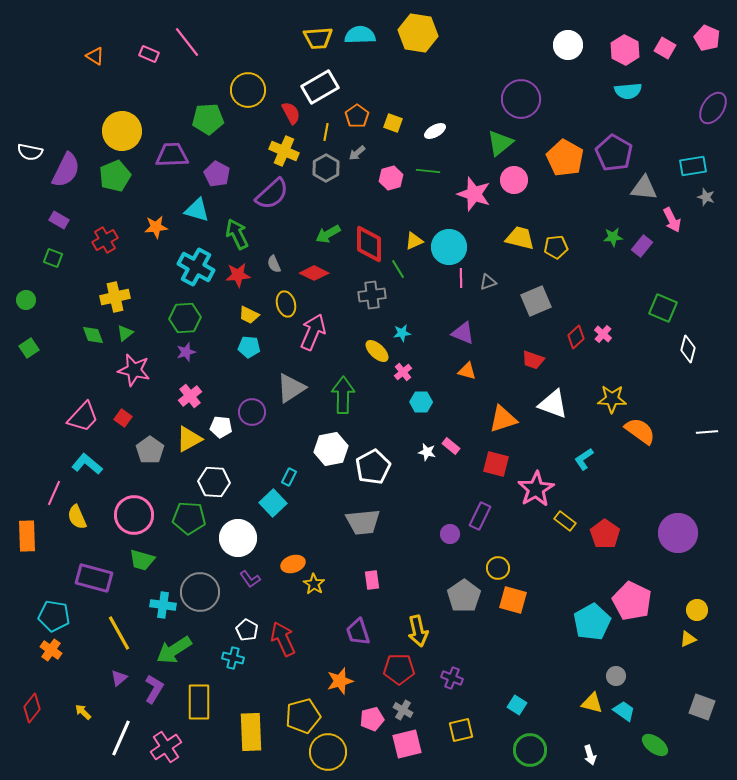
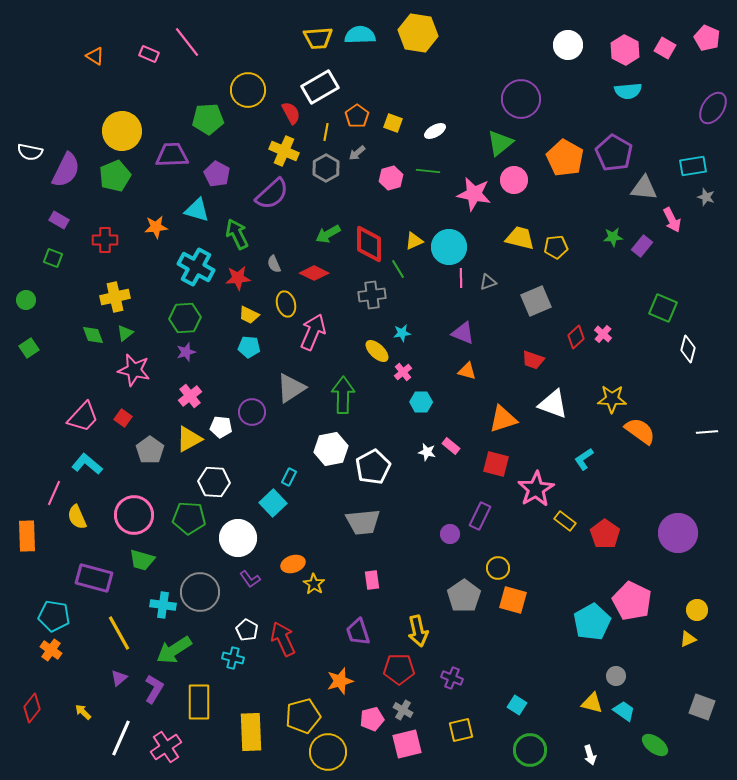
pink star at (474, 194): rotated 8 degrees counterclockwise
red cross at (105, 240): rotated 30 degrees clockwise
red star at (238, 275): moved 3 px down
